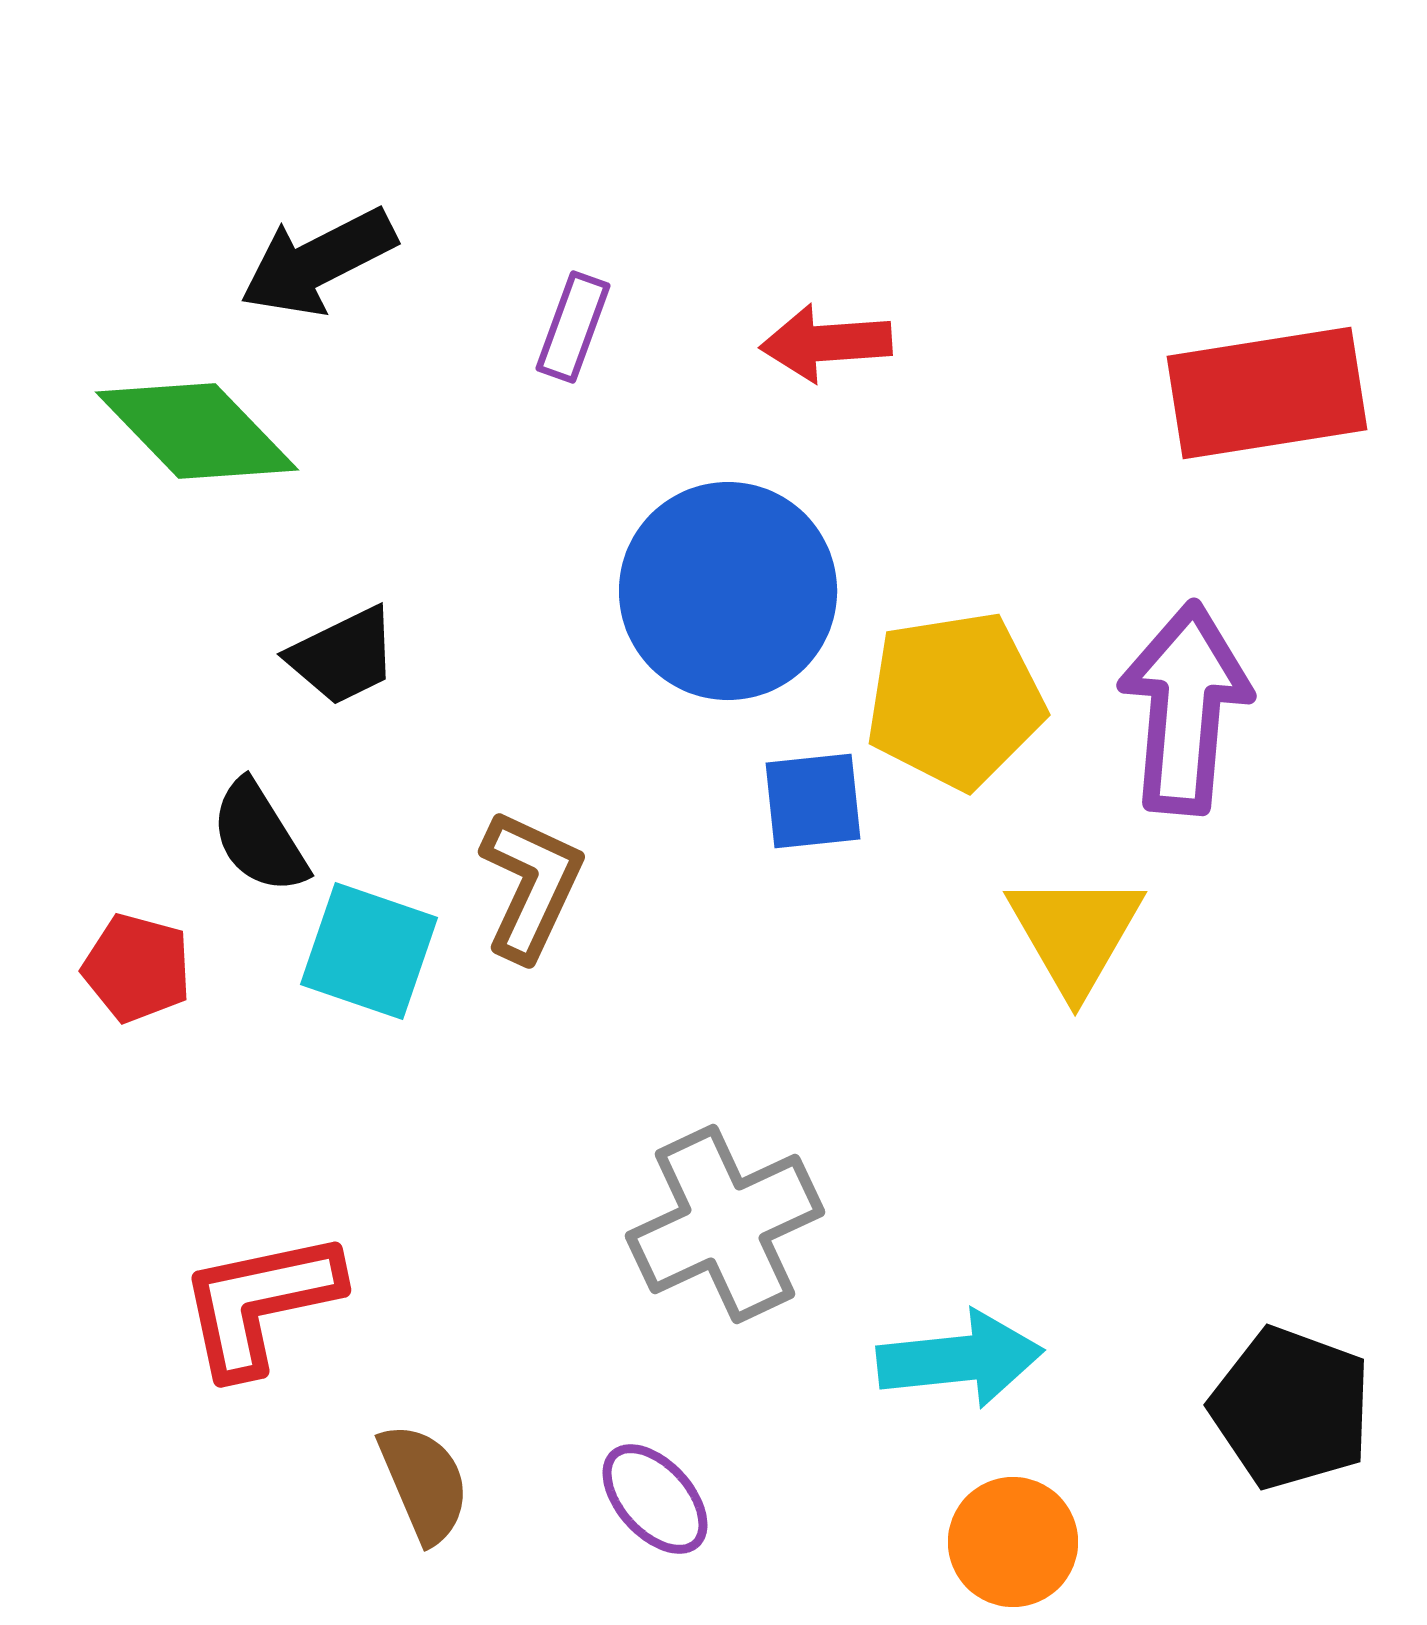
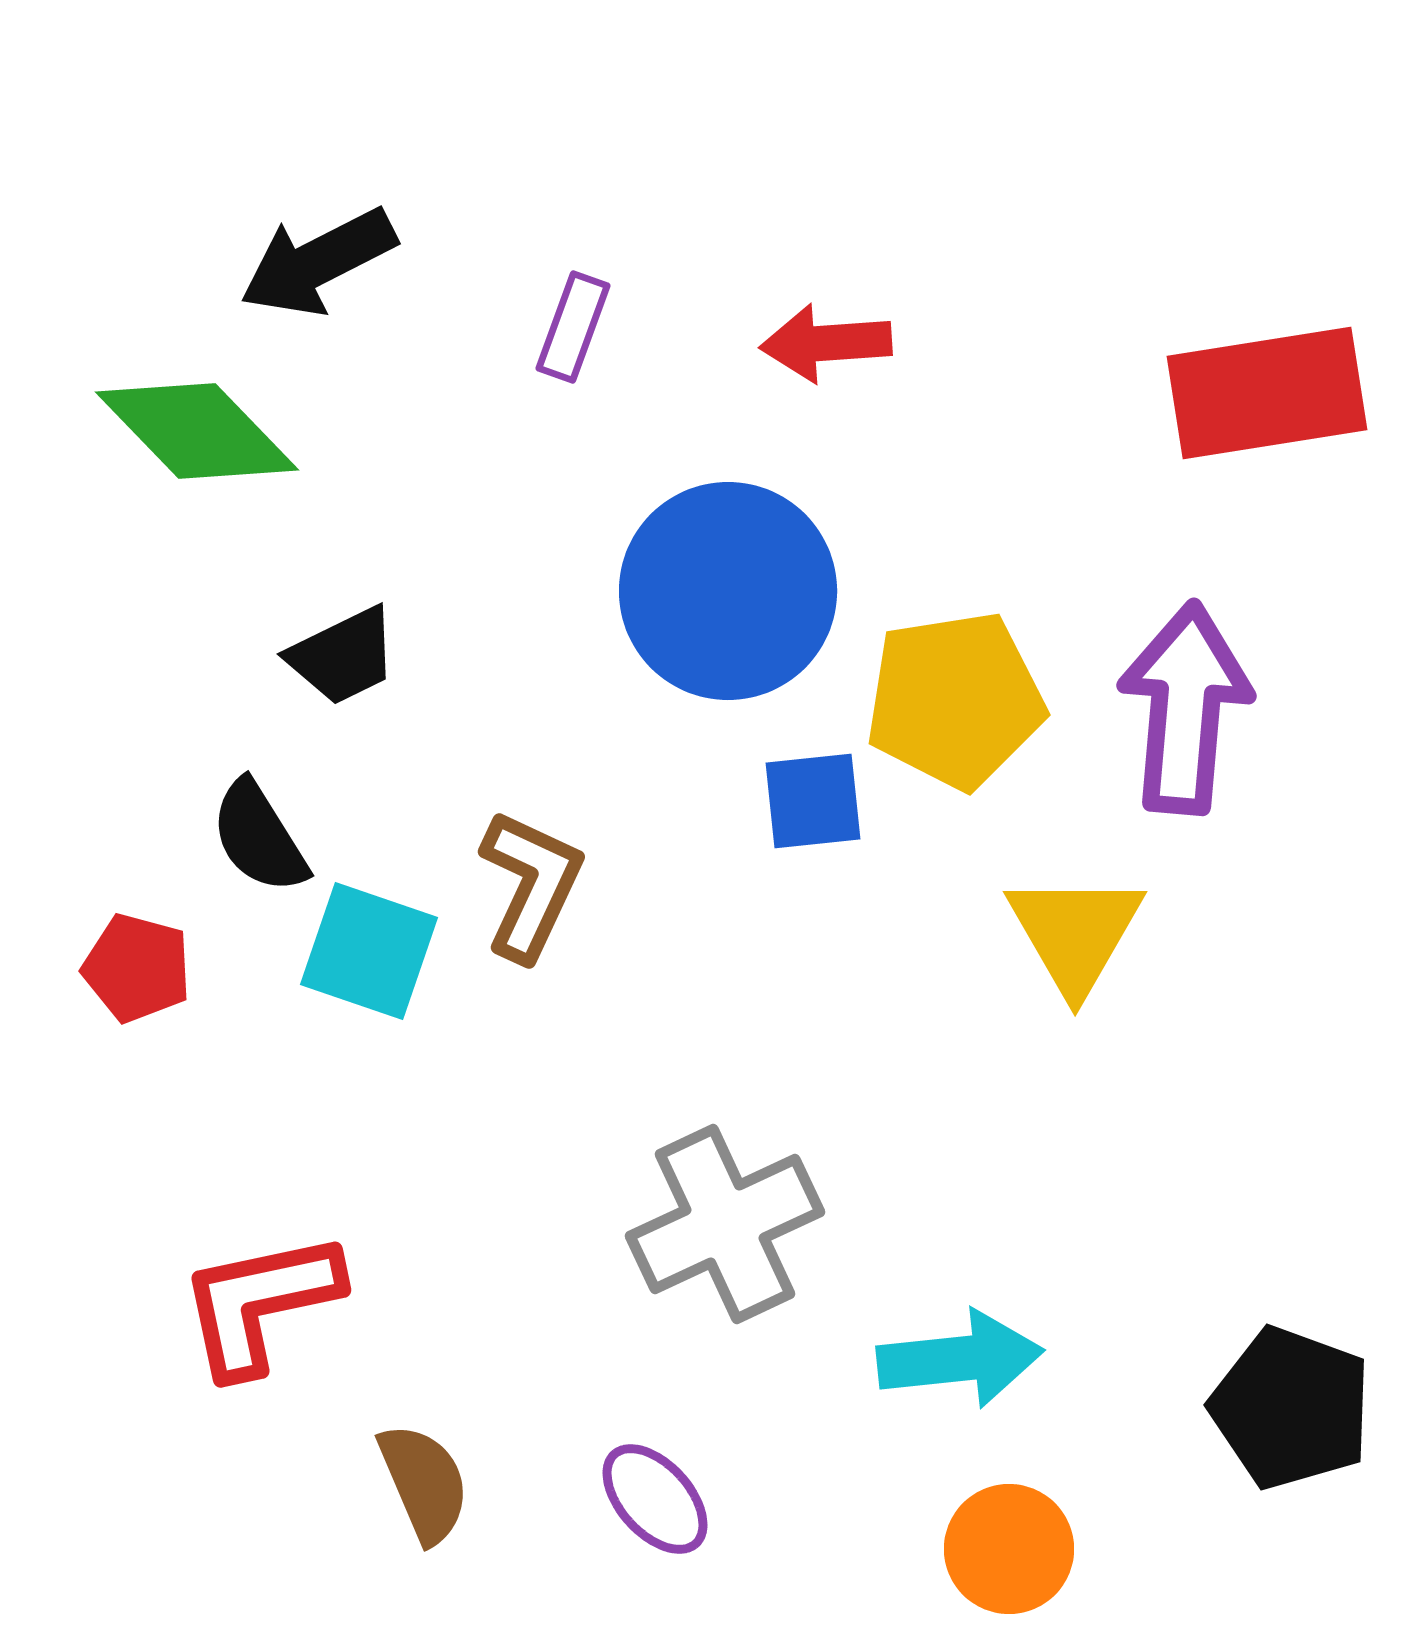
orange circle: moved 4 px left, 7 px down
